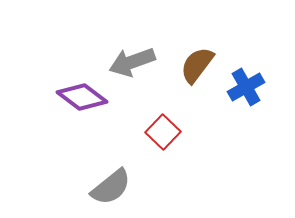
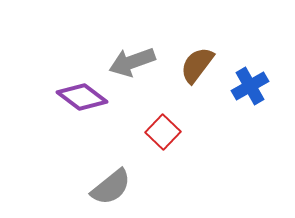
blue cross: moved 4 px right, 1 px up
